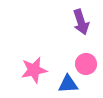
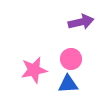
purple arrow: rotated 85 degrees counterclockwise
pink circle: moved 15 px left, 5 px up
